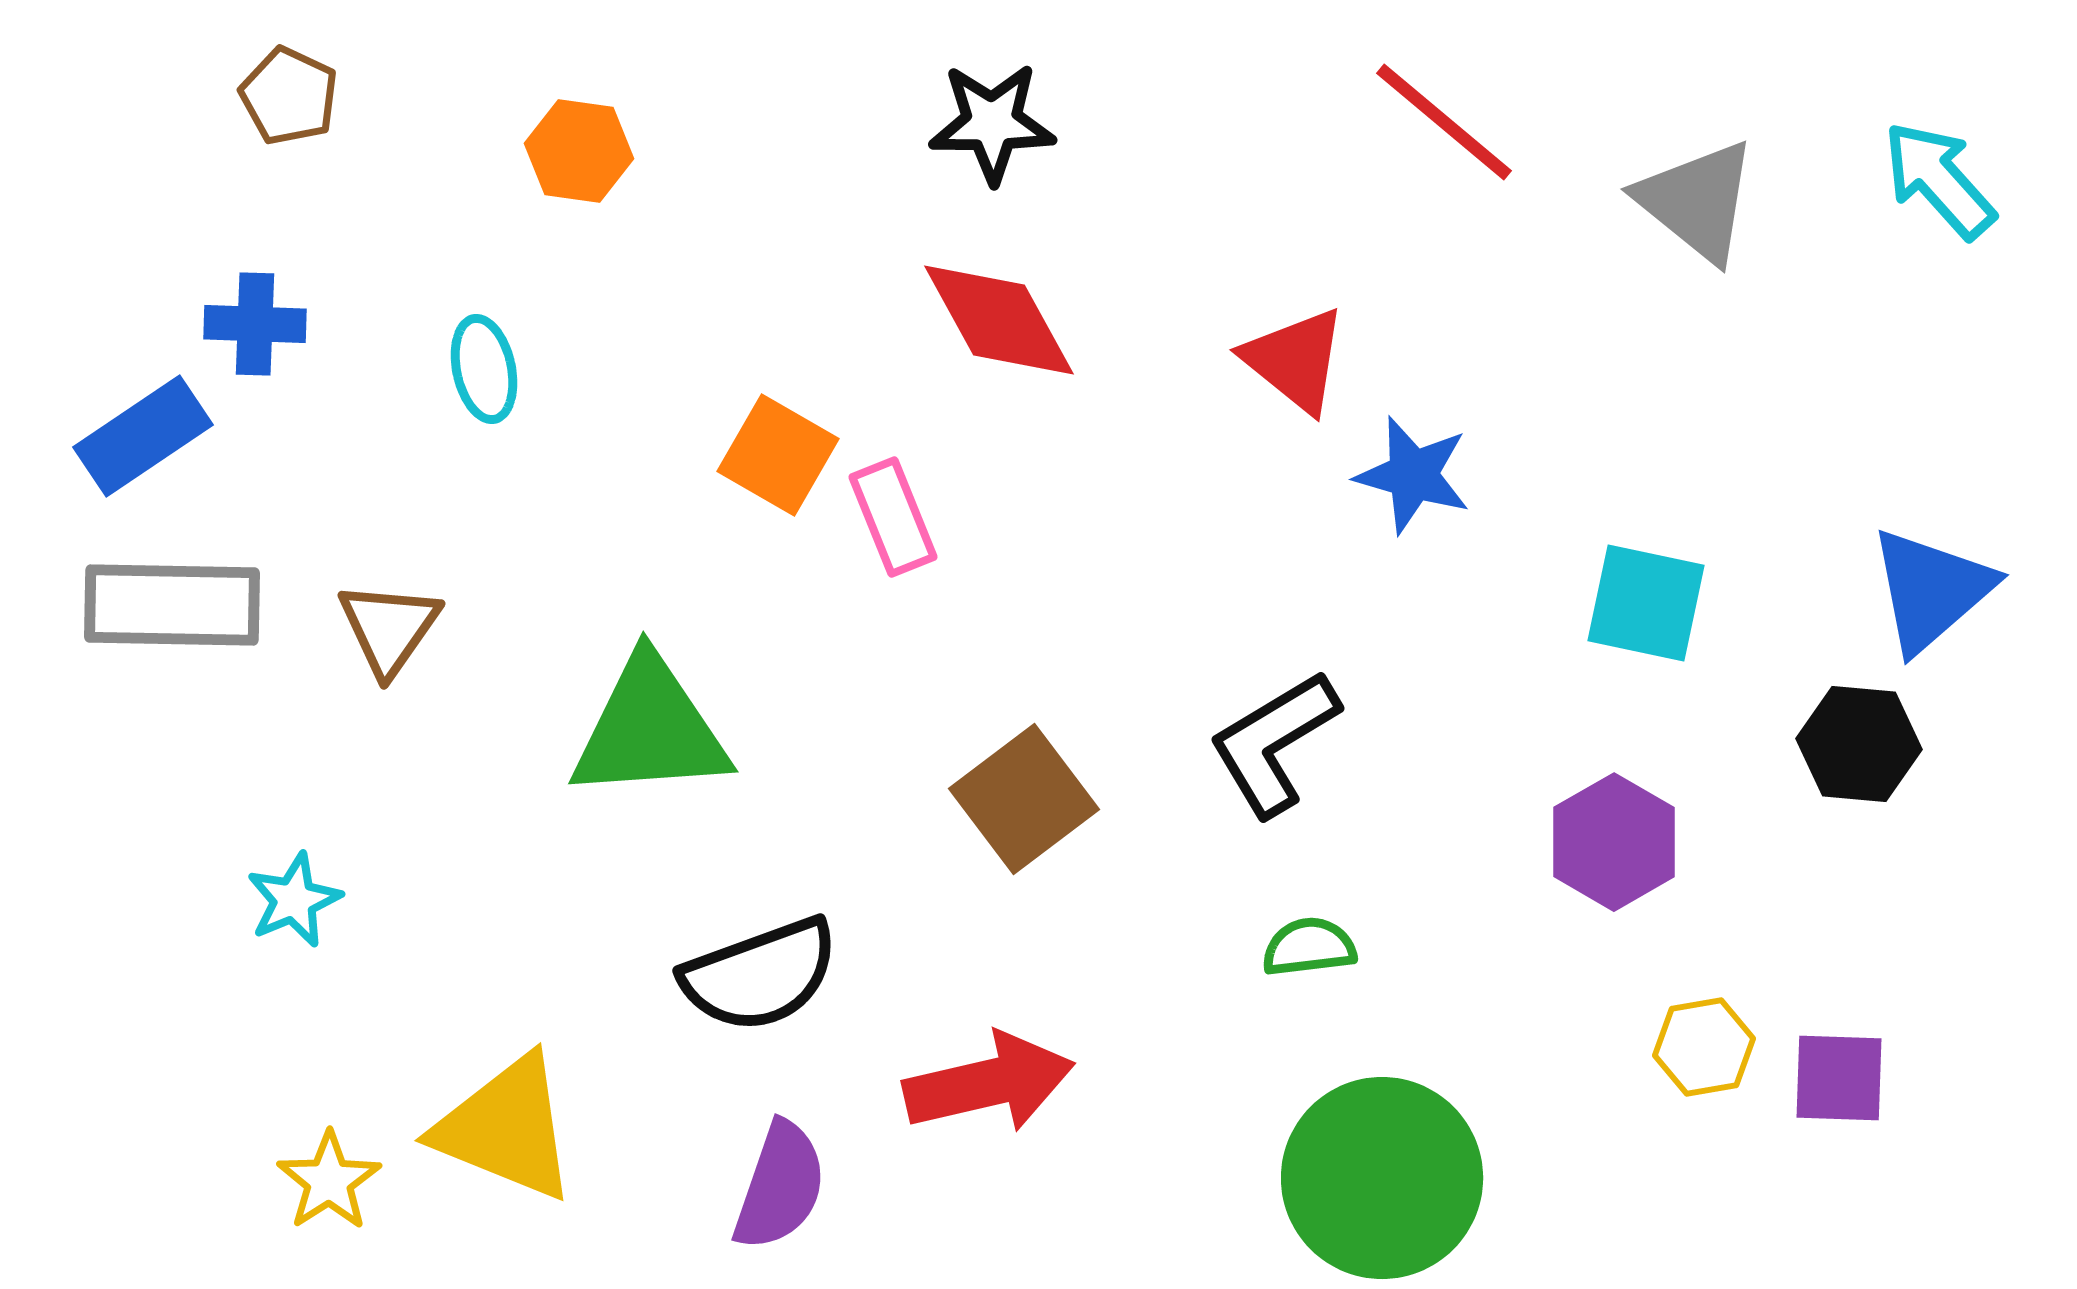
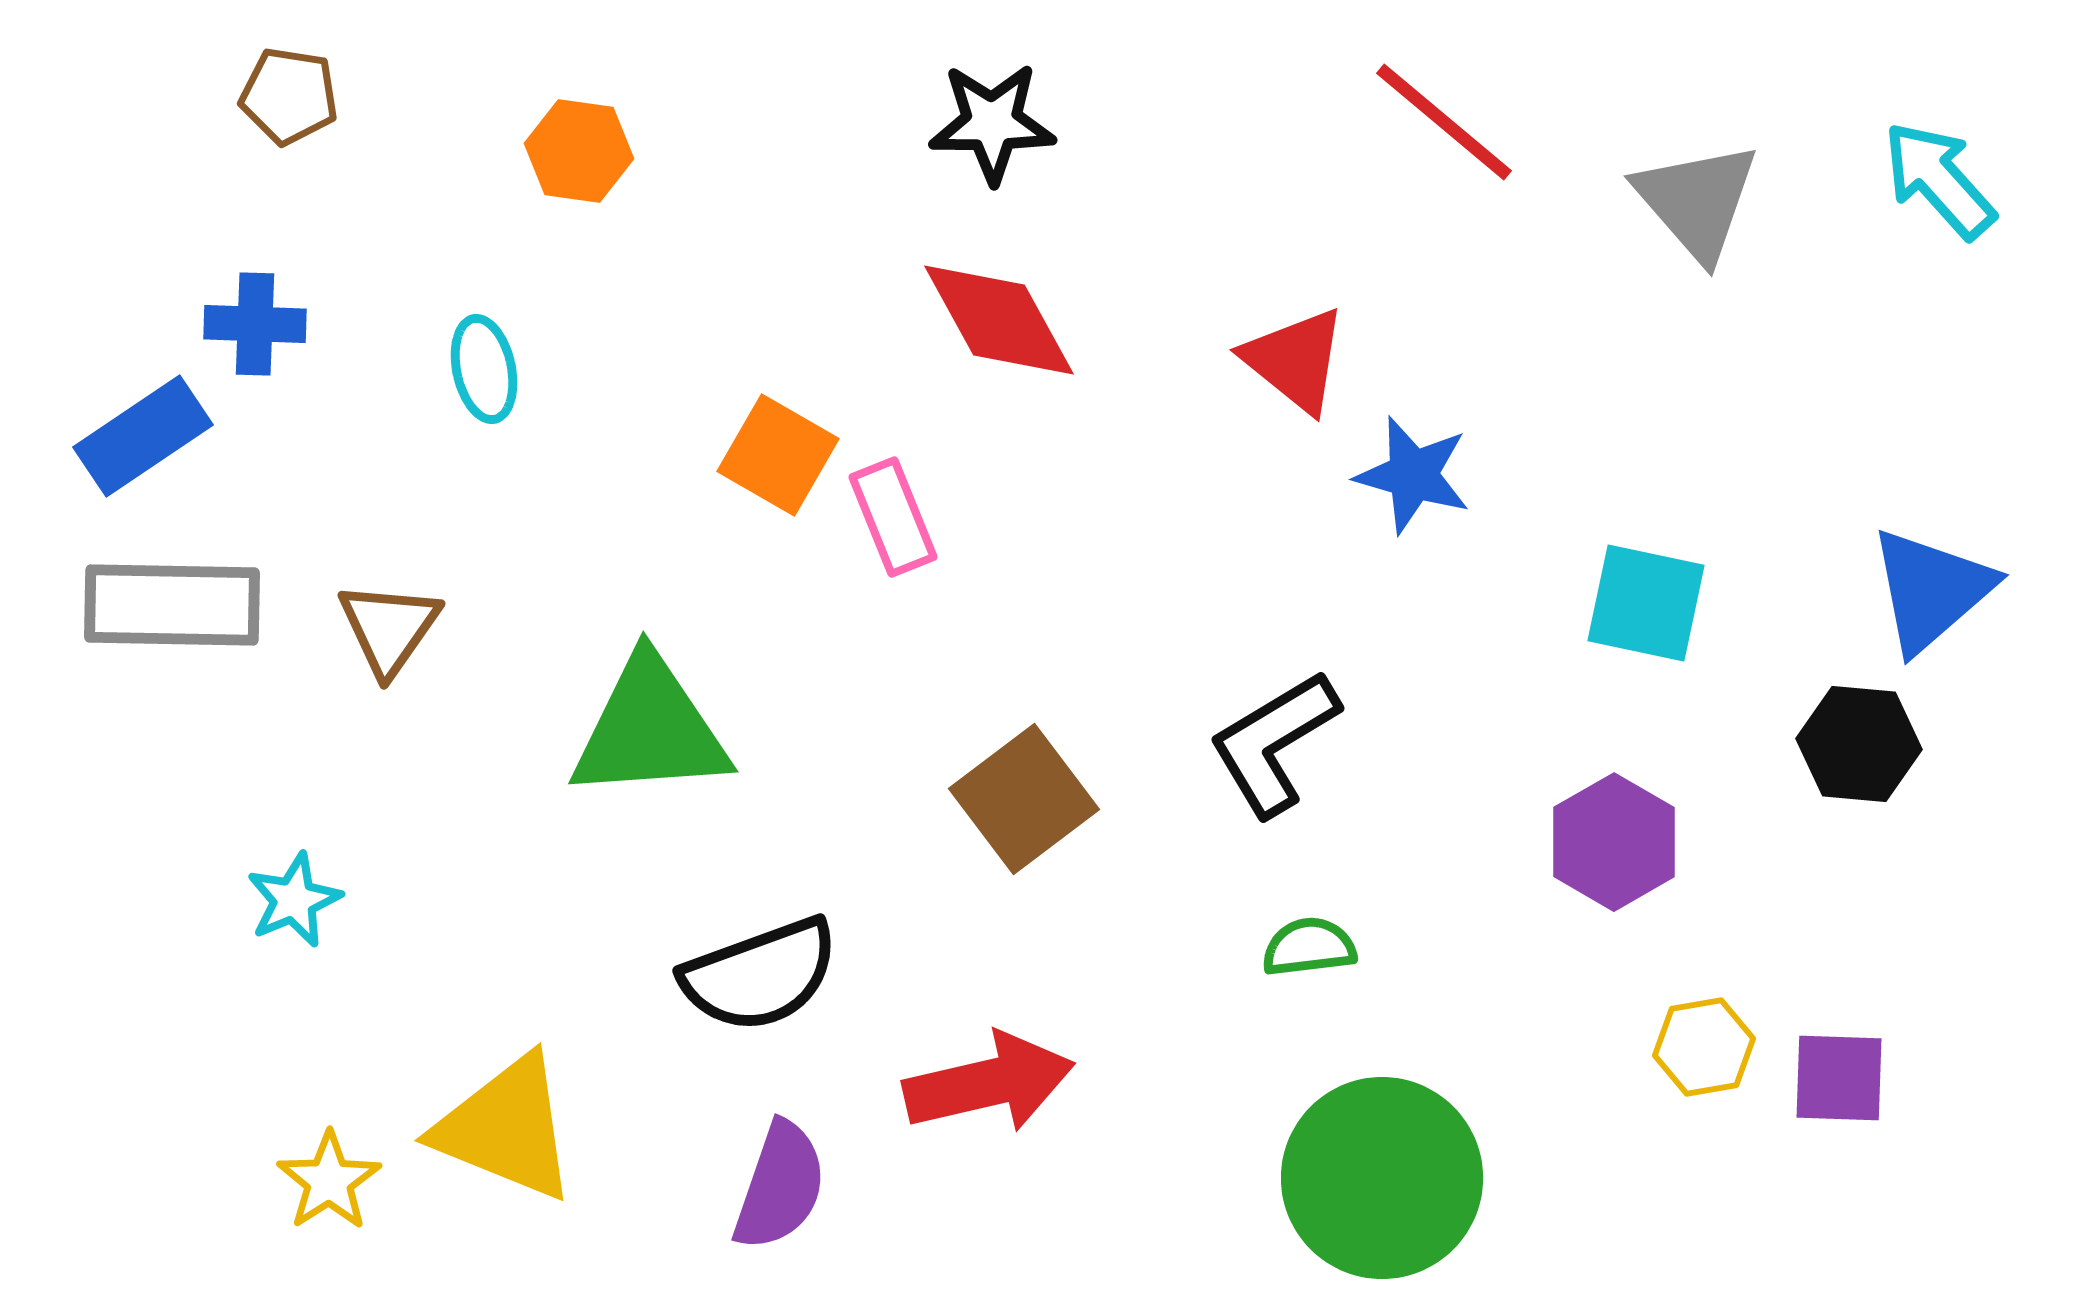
brown pentagon: rotated 16 degrees counterclockwise
gray triangle: rotated 10 degrees clockwise
